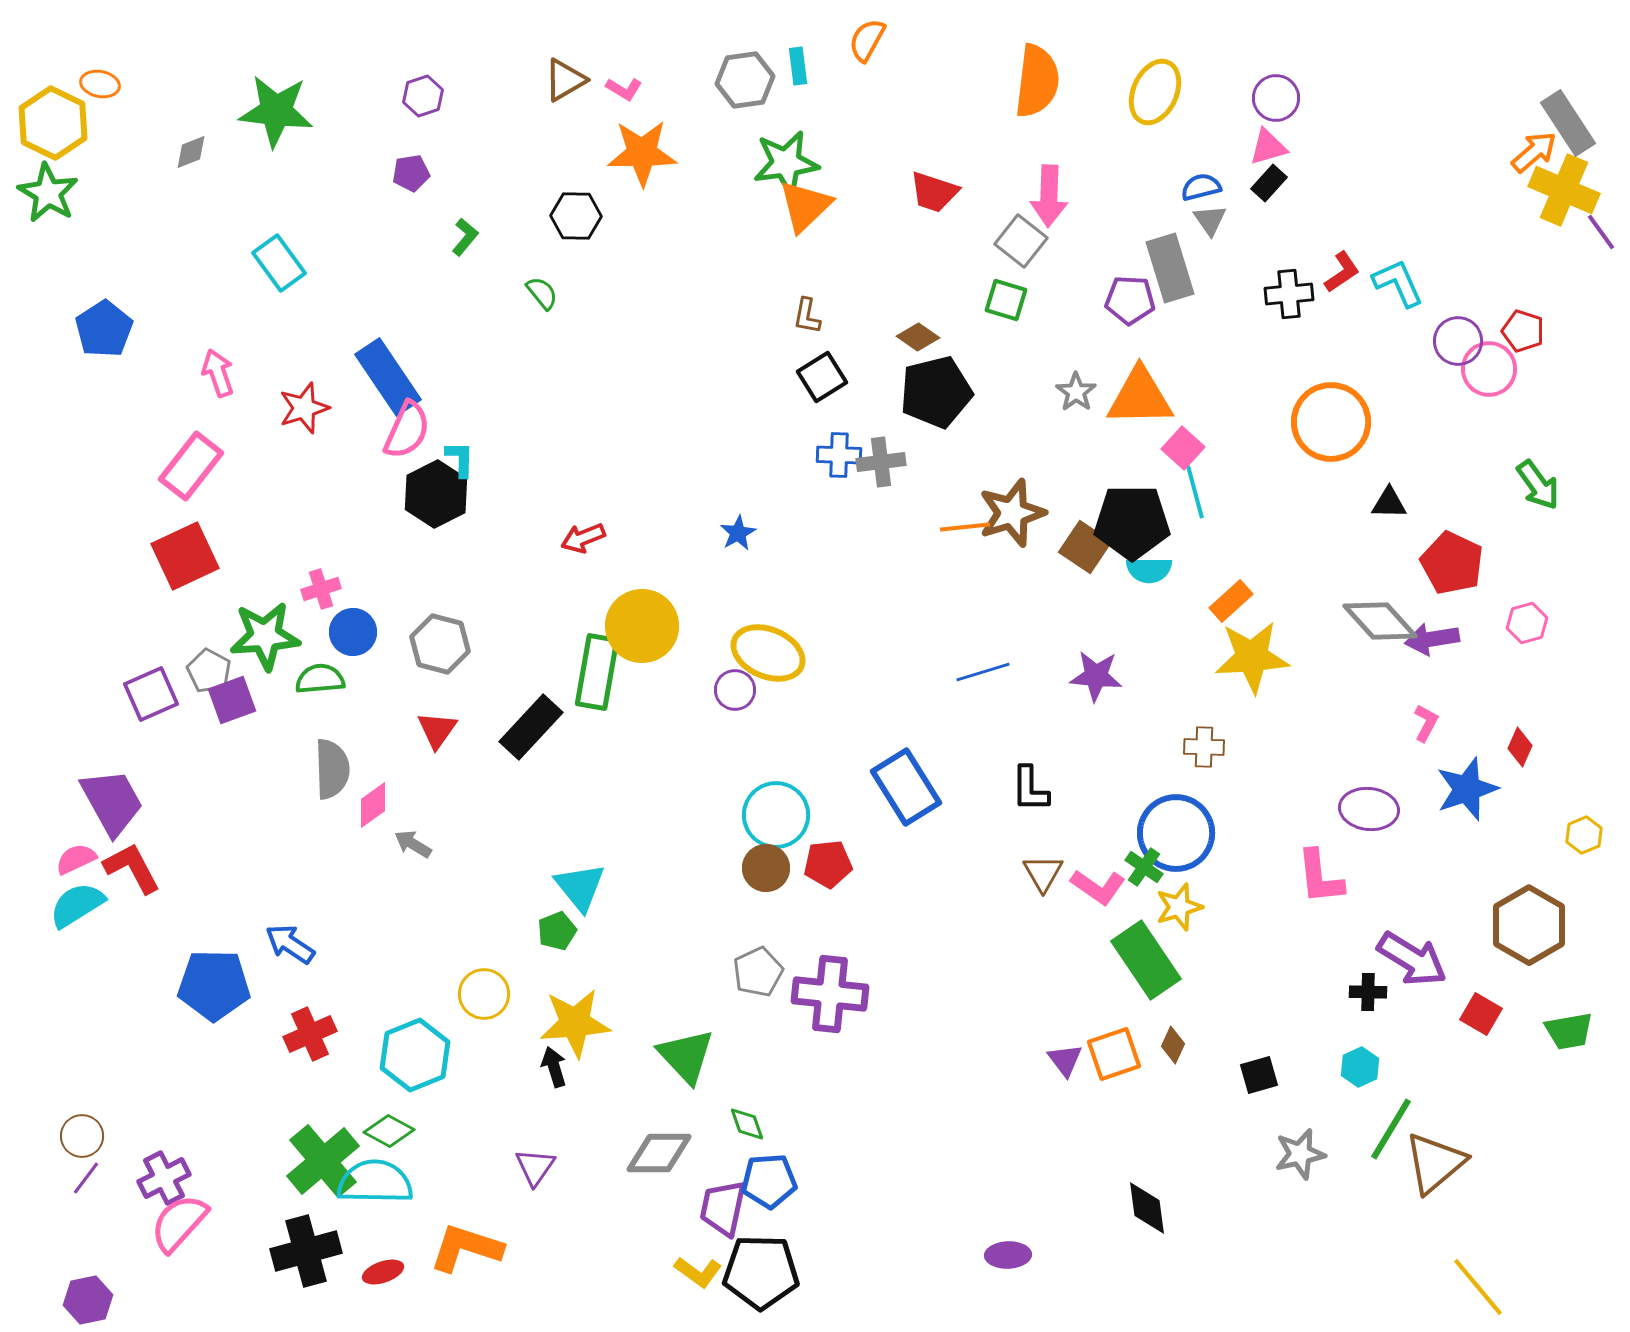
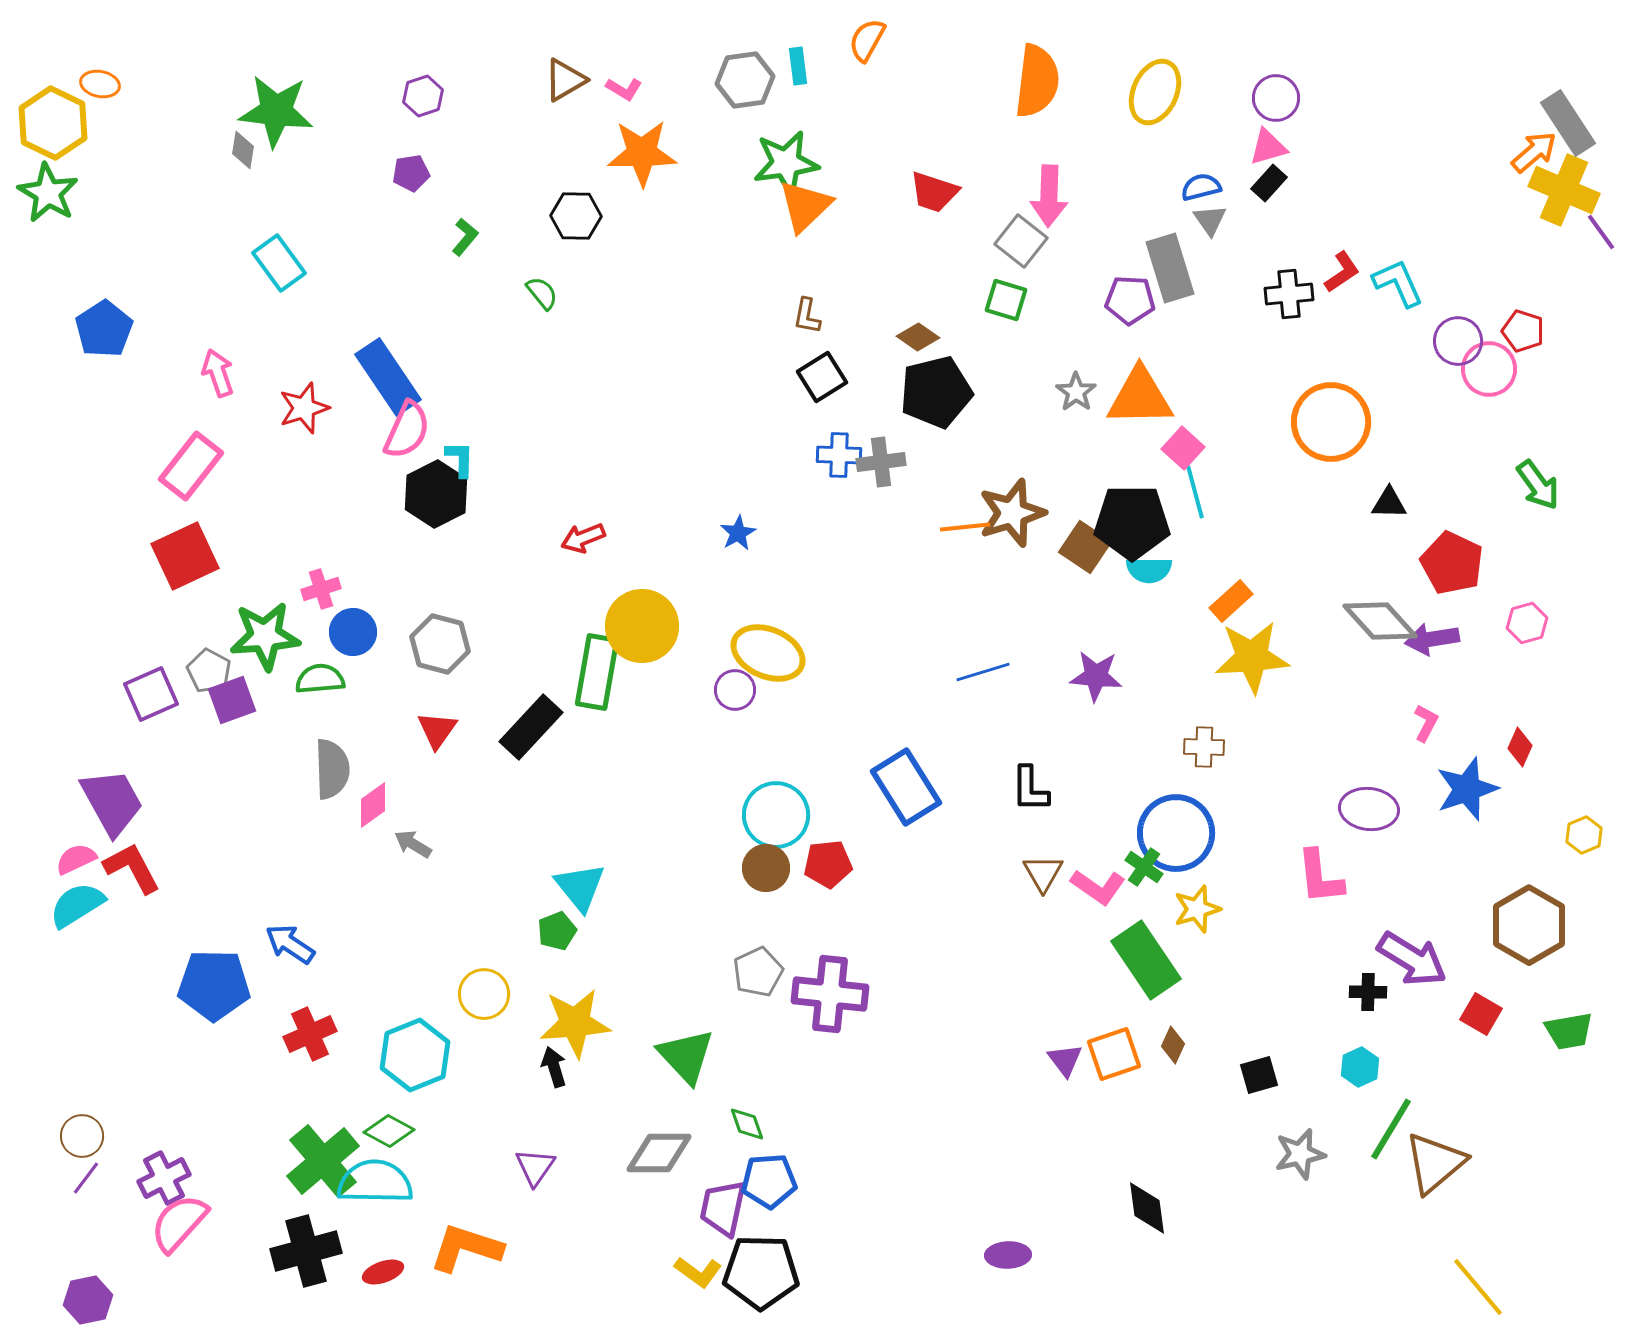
gray diamond at (191, 152): moved 52 px right, 2 px up; rotated 60 degrees counterclockwise
yellow star at (1179, 907): moved 18 px right, 2 px down
